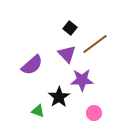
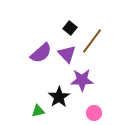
brown line: moved 3 px left, 3 px up; rotated 16 degrees counterclockwise
purple semicircle: moved 9 px right, 12 px up
green triangle: rotated 32 degrees counterclockwise
